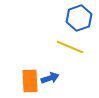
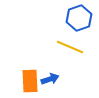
blue arrow: moved 1 px down
